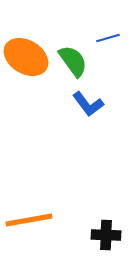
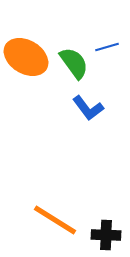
blue line: moved 1 px left, 9 px down
green semicircle: moved 1 px right, 2 px down
blue L-shape: moved 4 px down
orange line: moved 26 px right; rotated 42 degrees clockwise
